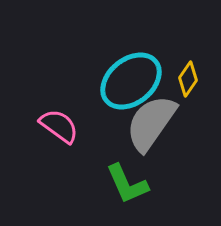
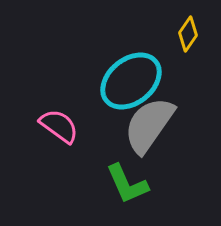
yellow diamond: moved 45 px up
gray semicircle: moved 2 px left, 2 px down
